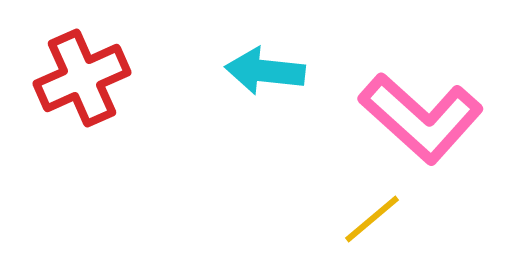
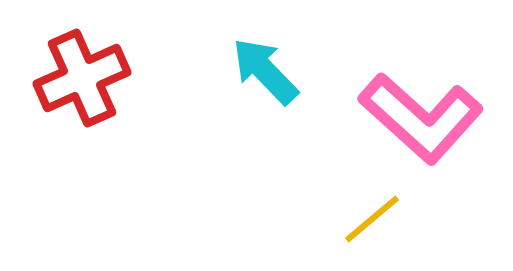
cyan arrow: rotated 40 degrees clockwise
